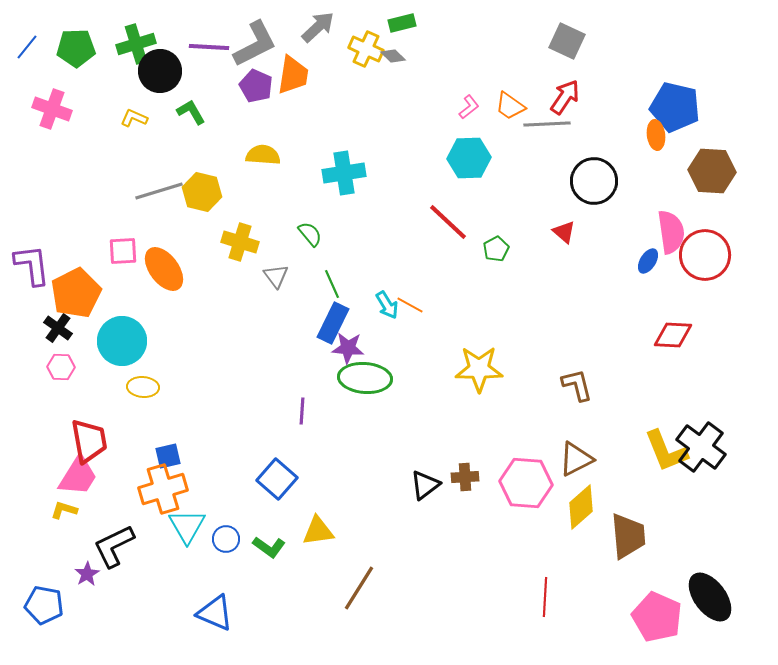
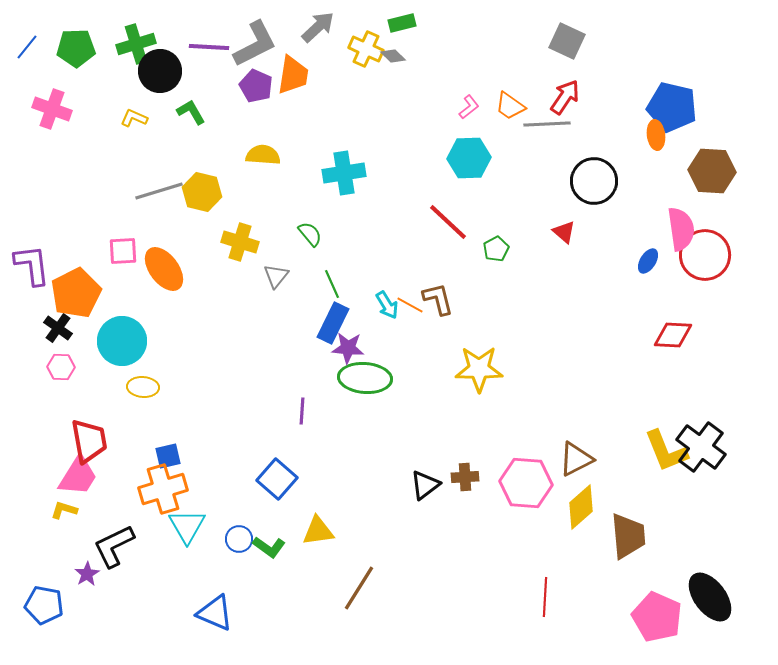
blue pentagon at (675, 107): moved 3 px left
pink semicircle at (671, 232): moved 10 px right, 3 px up
gray triangle at (276, 276): rotated 16 degrees clockwise
brown L-shape at (577, 385): moved 139 px left, 86 px up
blue circle at (226, 539): moved 13 px right
